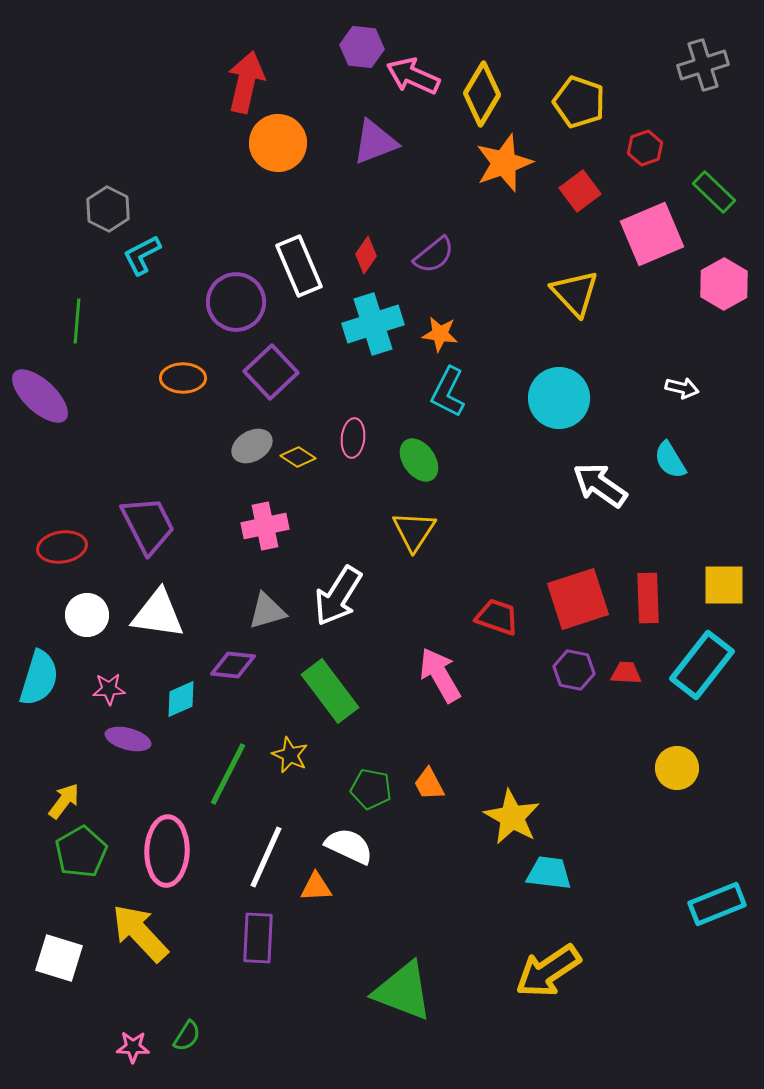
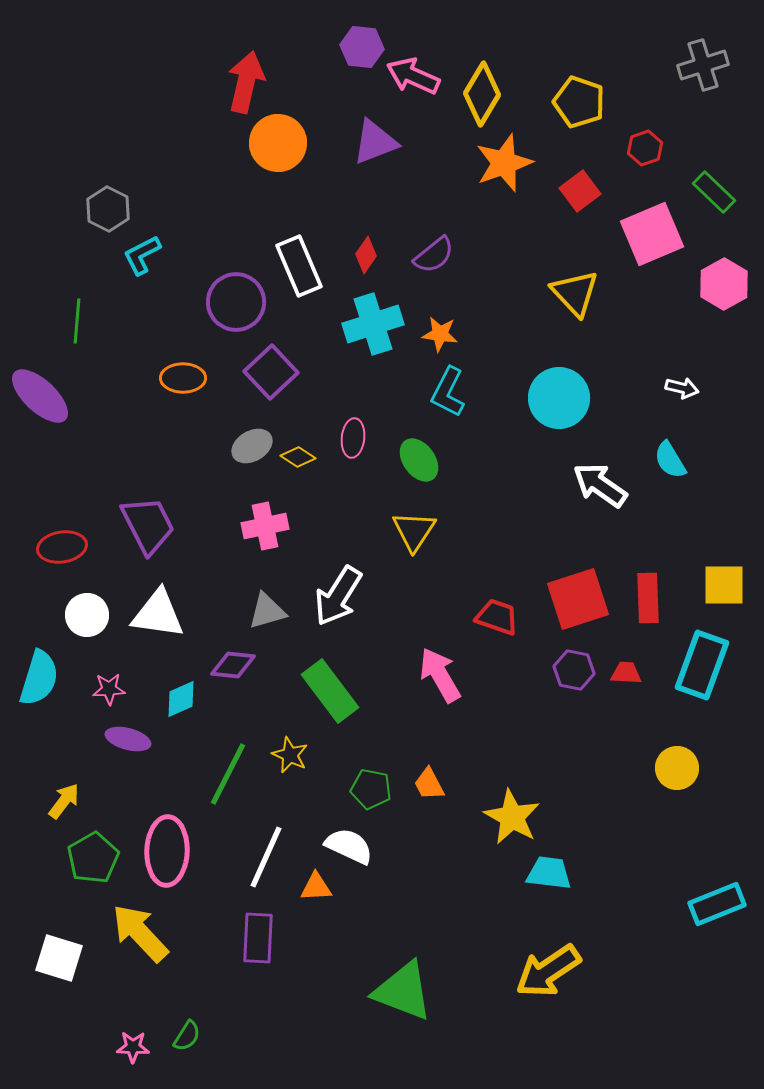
cyan rectangle at (702, 665): rotated 18 degrees counterclockwise
green pentagon at (81, 852): moved 12 px right, 6 px down
